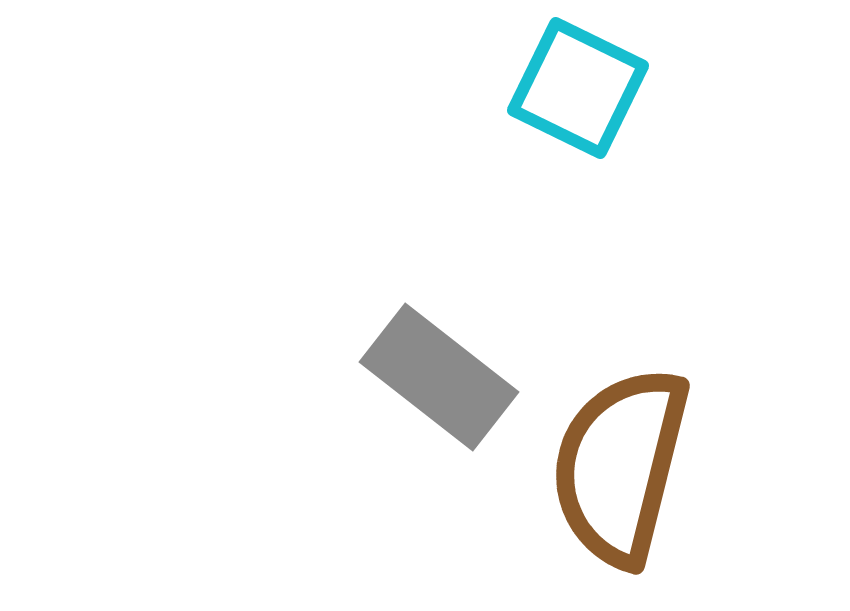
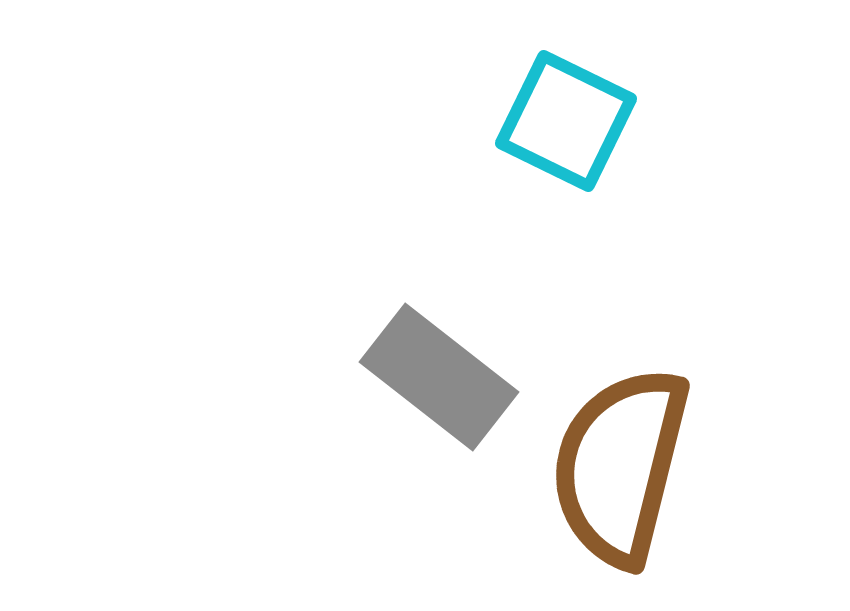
cyan square: moved 12 px left, 33 px down
